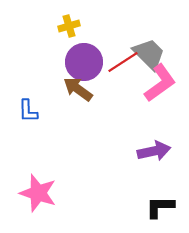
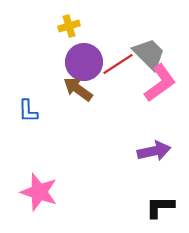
red line: moved 5 px left, 2 px down
pink star: moved 1 px right, 1 px up
